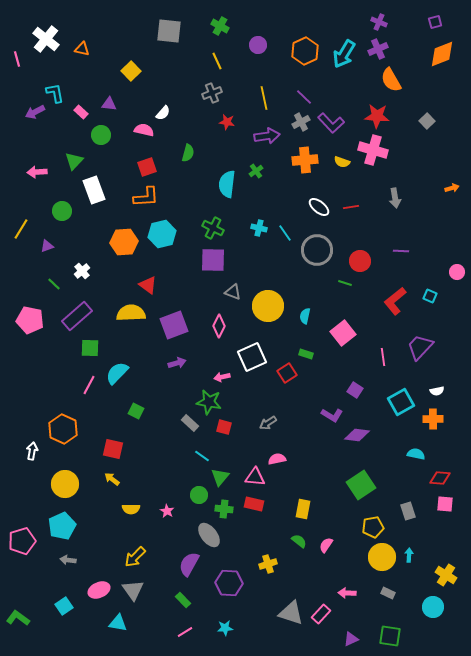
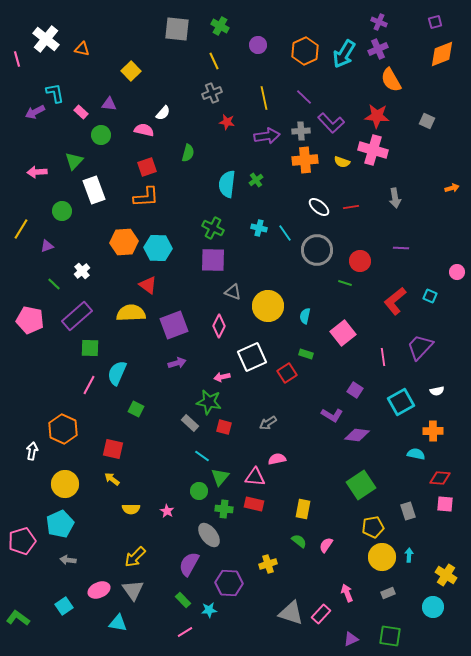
gray square at (169, 31): moved 8 px right, 2 px up
yellow line at (217, 61): moved 3 px left
gray square at (427, 121): rotated 21 degrees counterclockwise
gray cross at (301, 122): moved 9 px down; rotated 24 degrees clockwise
green cross at (256, 171): moved 9 px down
cyan hexagon at (162, 234): moved 4 px left, 14 px down; rotated 16 degrees clockwise
purple line at (401, 251): moved 3 px up
cyan semicircle at (117, 373): rotated 20 degrees counterclockwise
green square at (136, 411): moved 2 px up
orange cross at (433, 419): moved 12 px down
green circle at (199, 495): moved 4 px up
cyan pentagon at (62, 526): moved 2 px left, 2 px up
pink arrow at (347, 593): rotated 66 degrees clockwise
gray rectangle at (388, 593): rotated 48 degrees counterclockwise
cyan star at (225, 628): moved 16 px left, 18 px up
